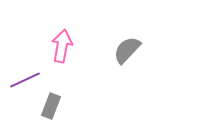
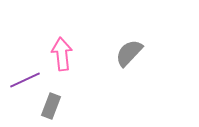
pink arrow: moved 8 px down; rotated 16 degrees counterclockwise
gray semicircle: moved 2 px right, 3 px down
